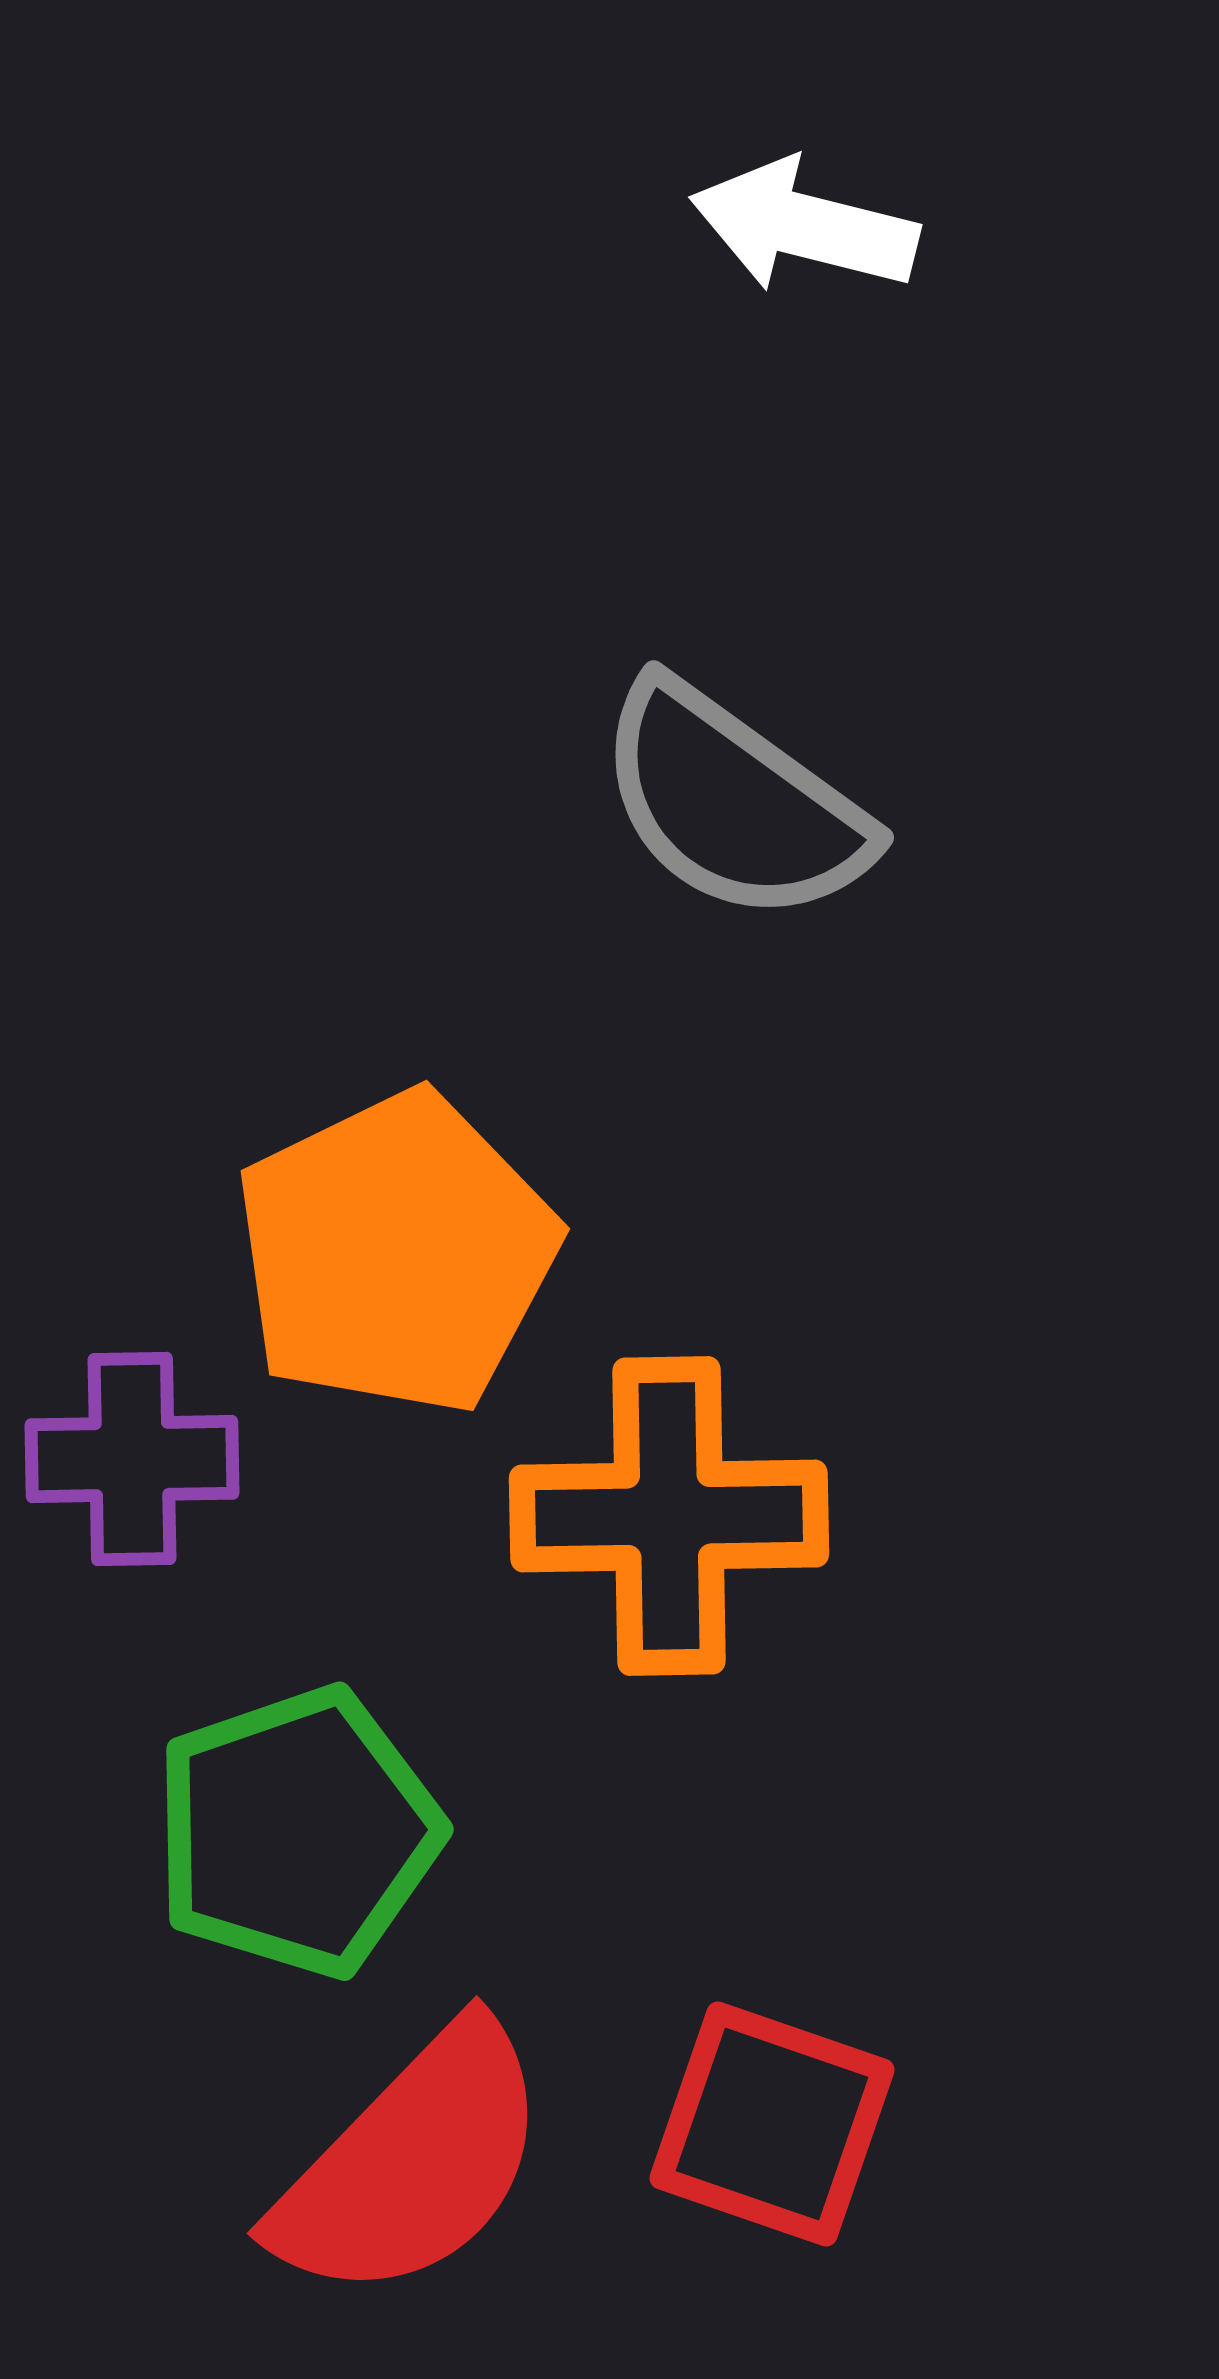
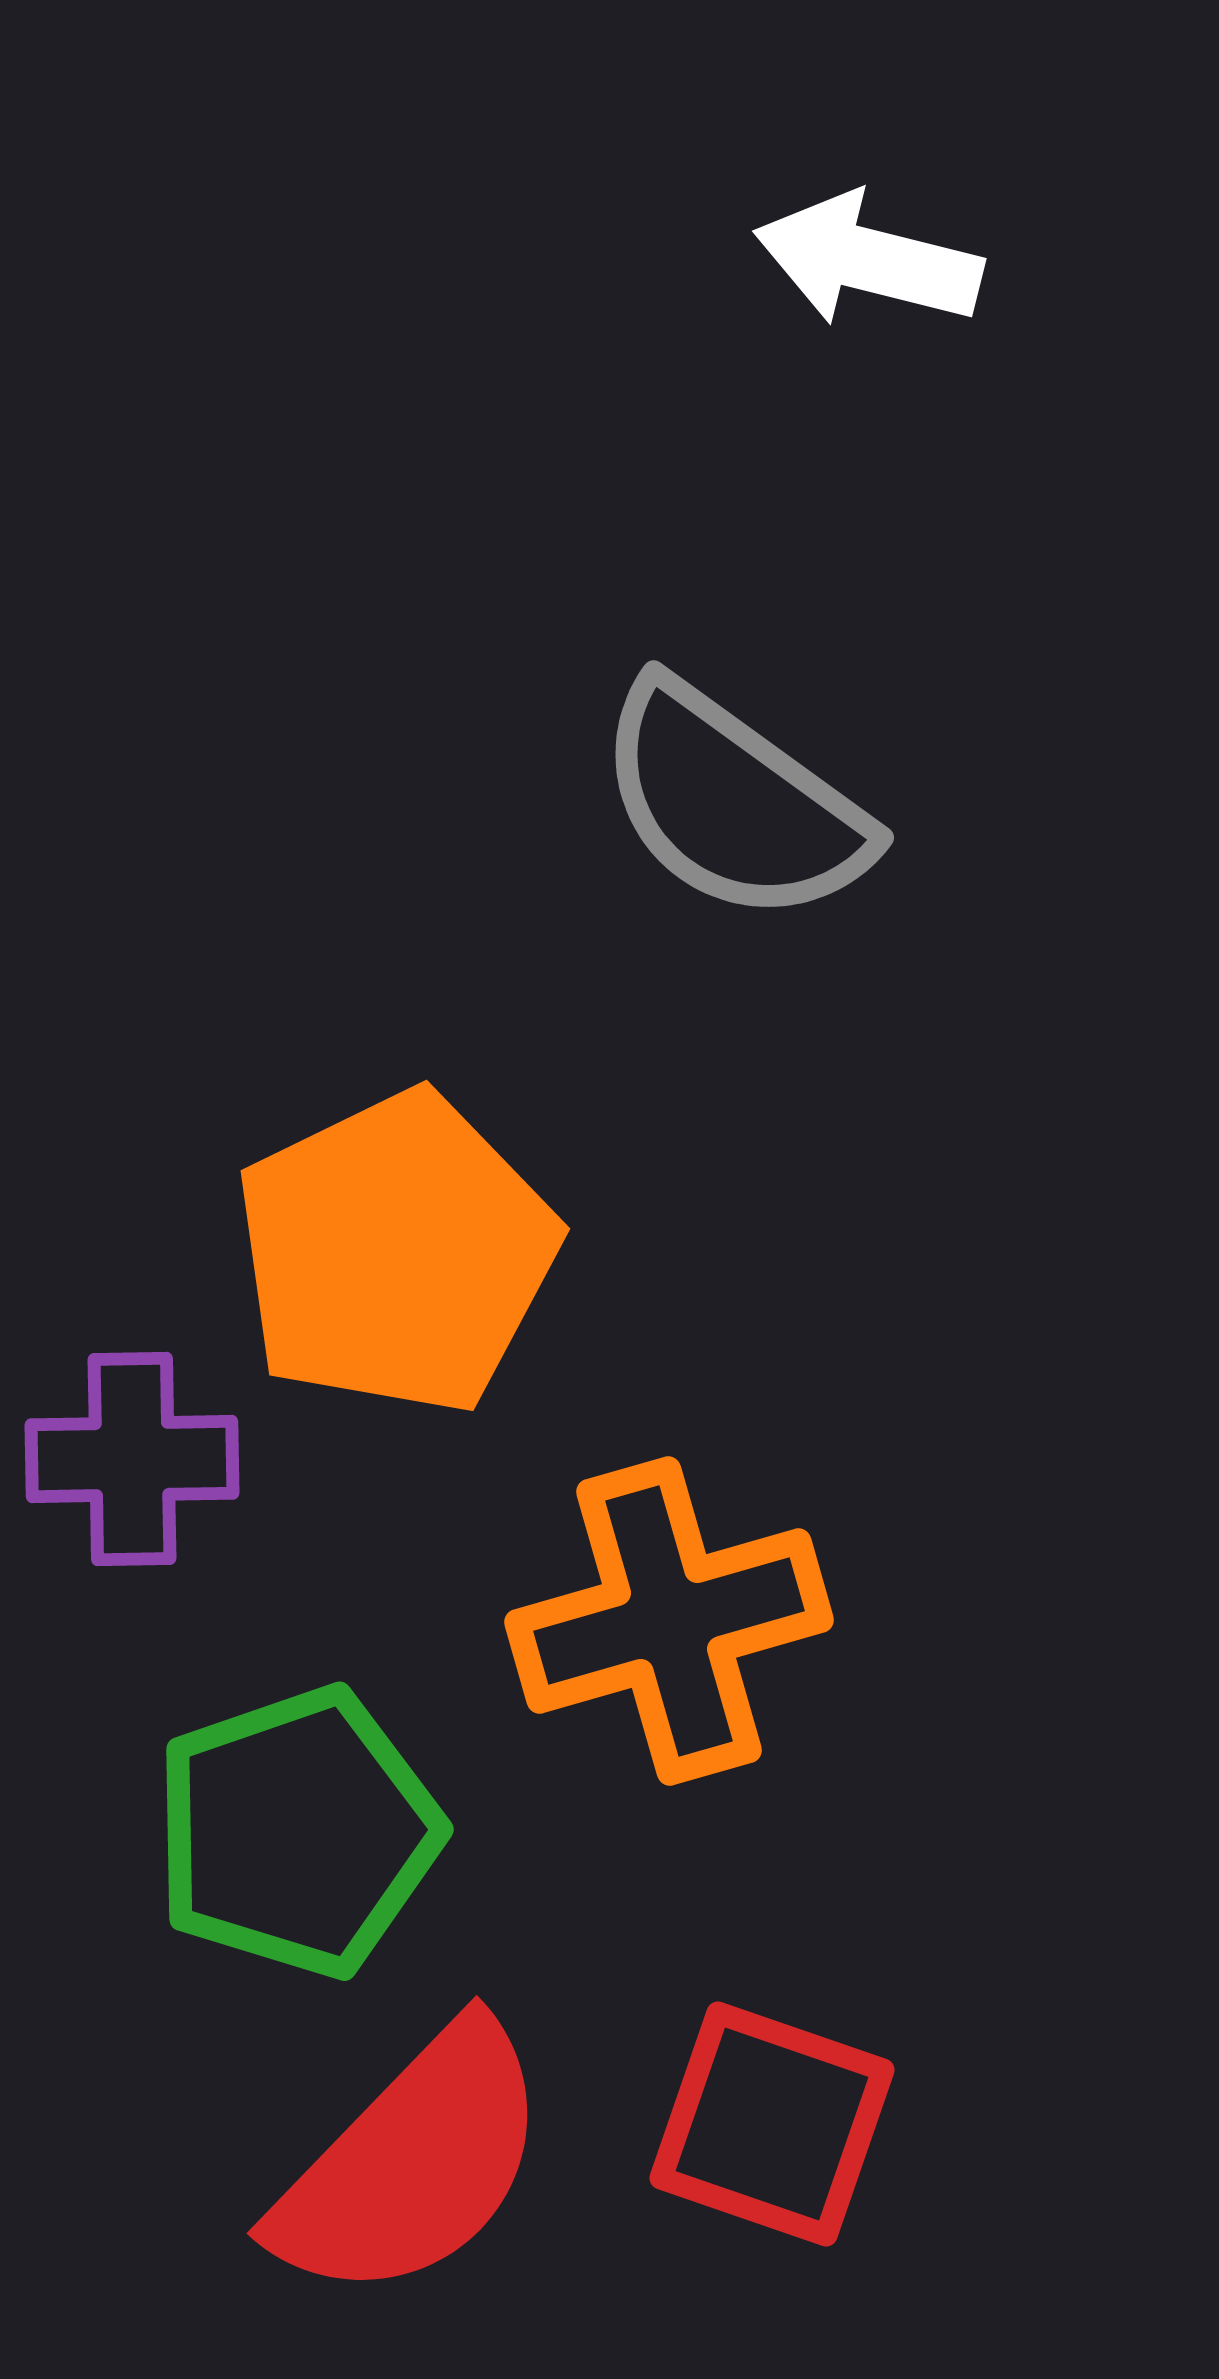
white arrow: moved 64 px right, 34 px down
orange cross: moved 105 px down; rotated 15 degrees counterclockwise
